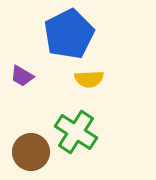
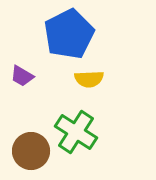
brown circle: moved 1 px up
